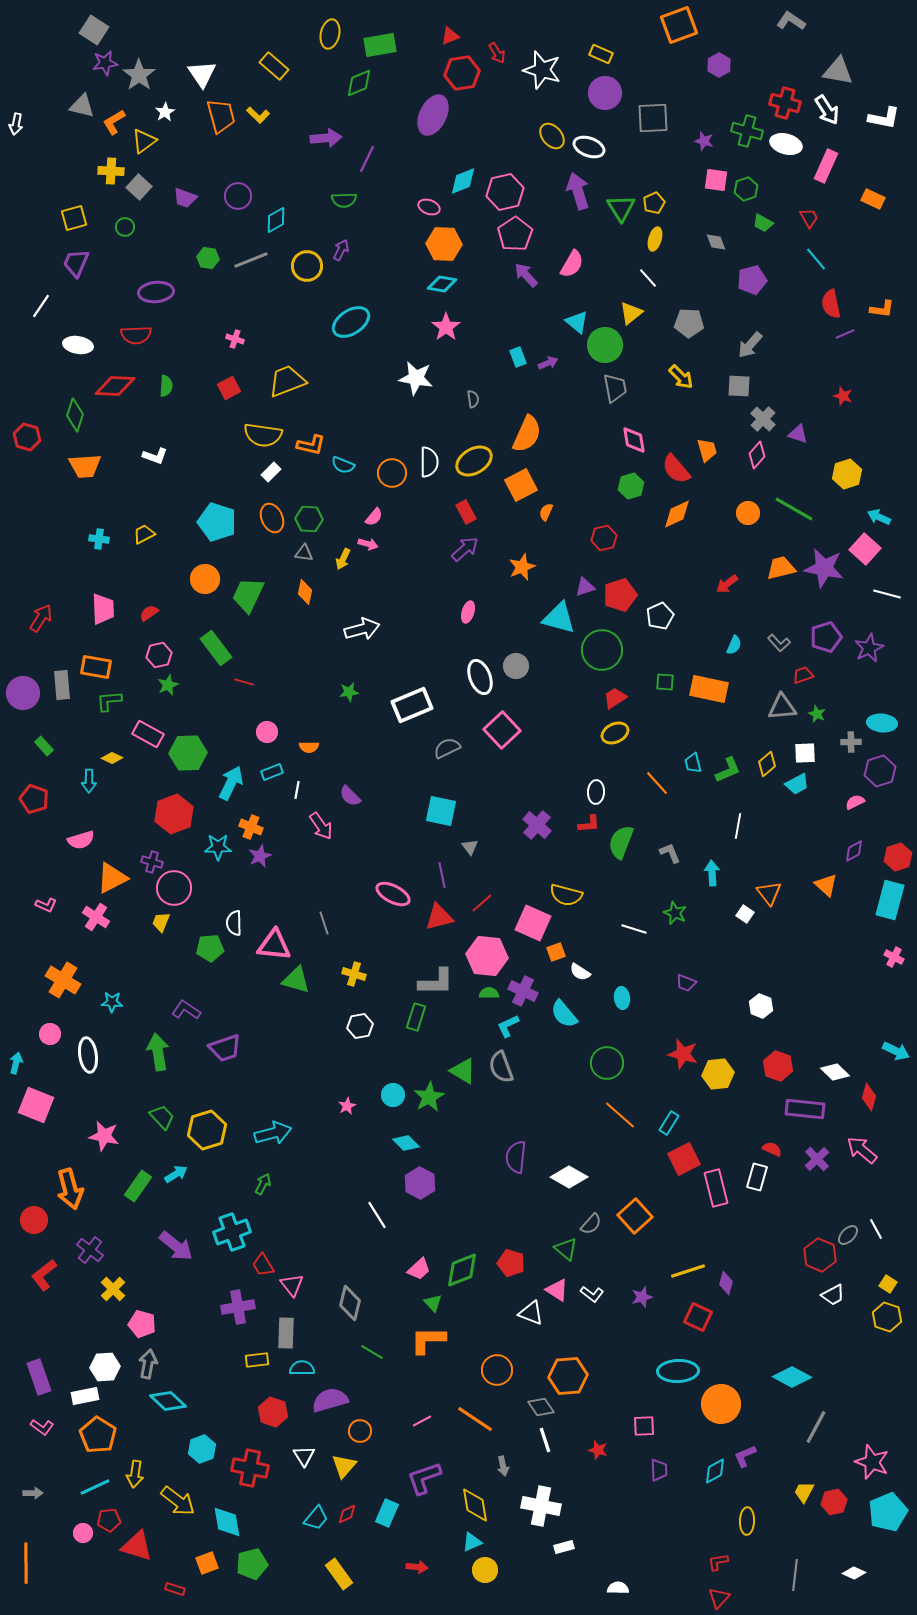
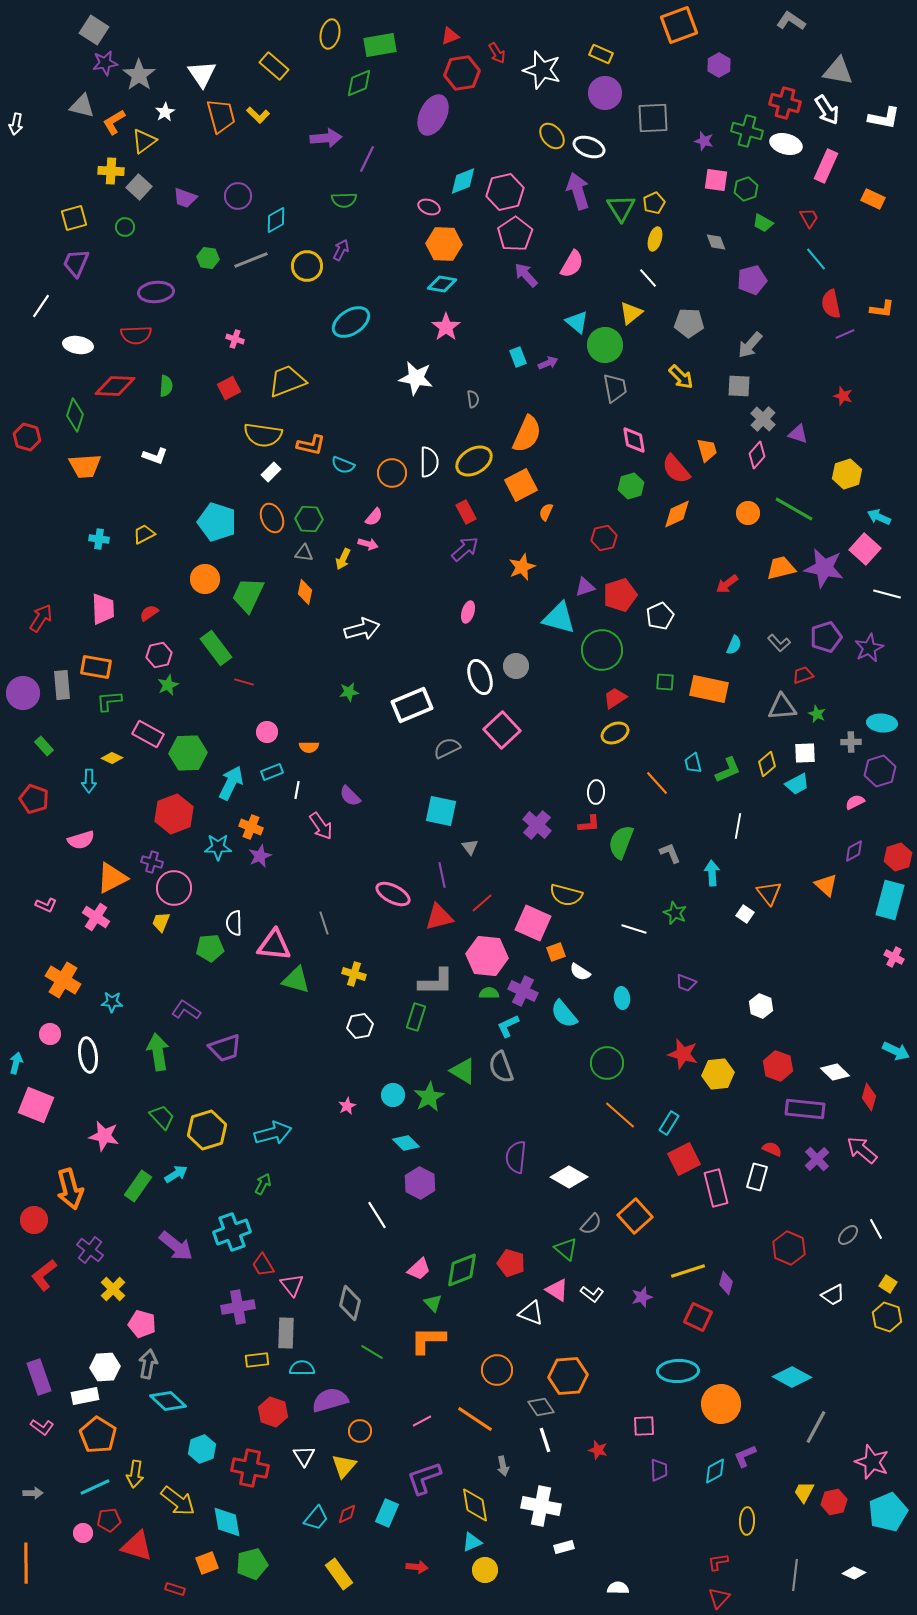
red hexagon at (820, 1255): moved 31 px left, 7 px up
